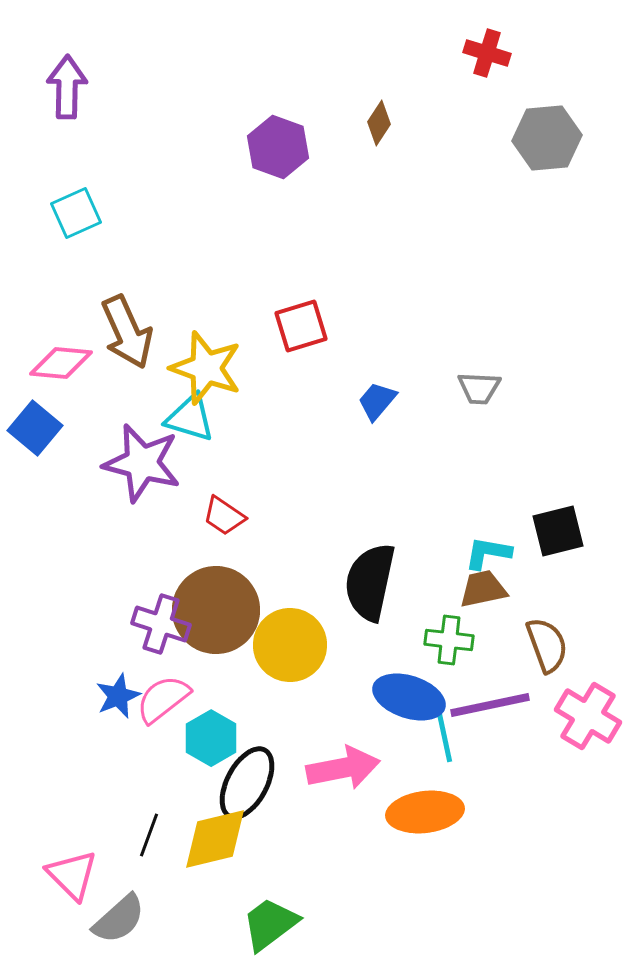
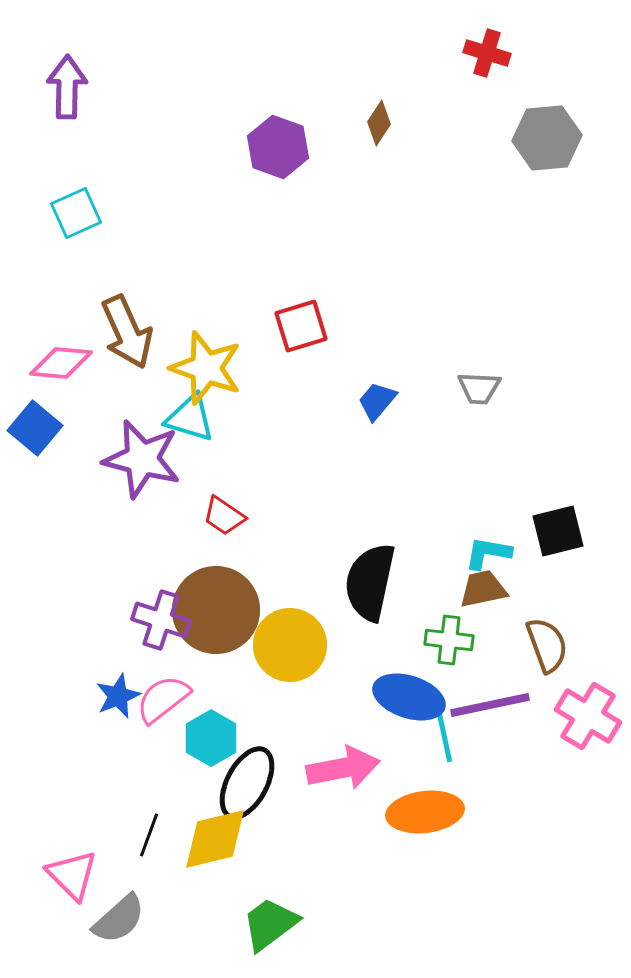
purple star: moved 4 px up
purple cross: moved 4 px up
